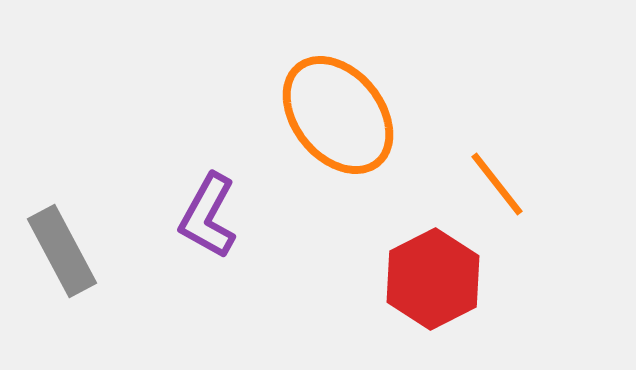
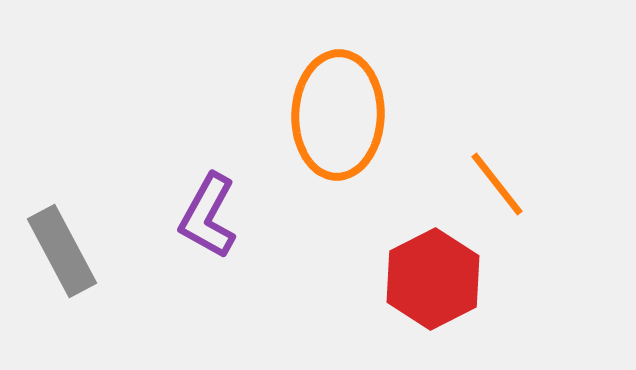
orange ellipse: rotated 41 degrees clockwise
